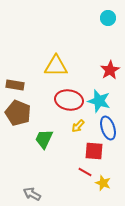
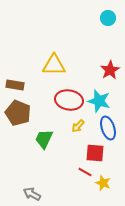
yellow triangle: moved 2 px left, 1 px up
red square: moved 1 px right, 2 px down
